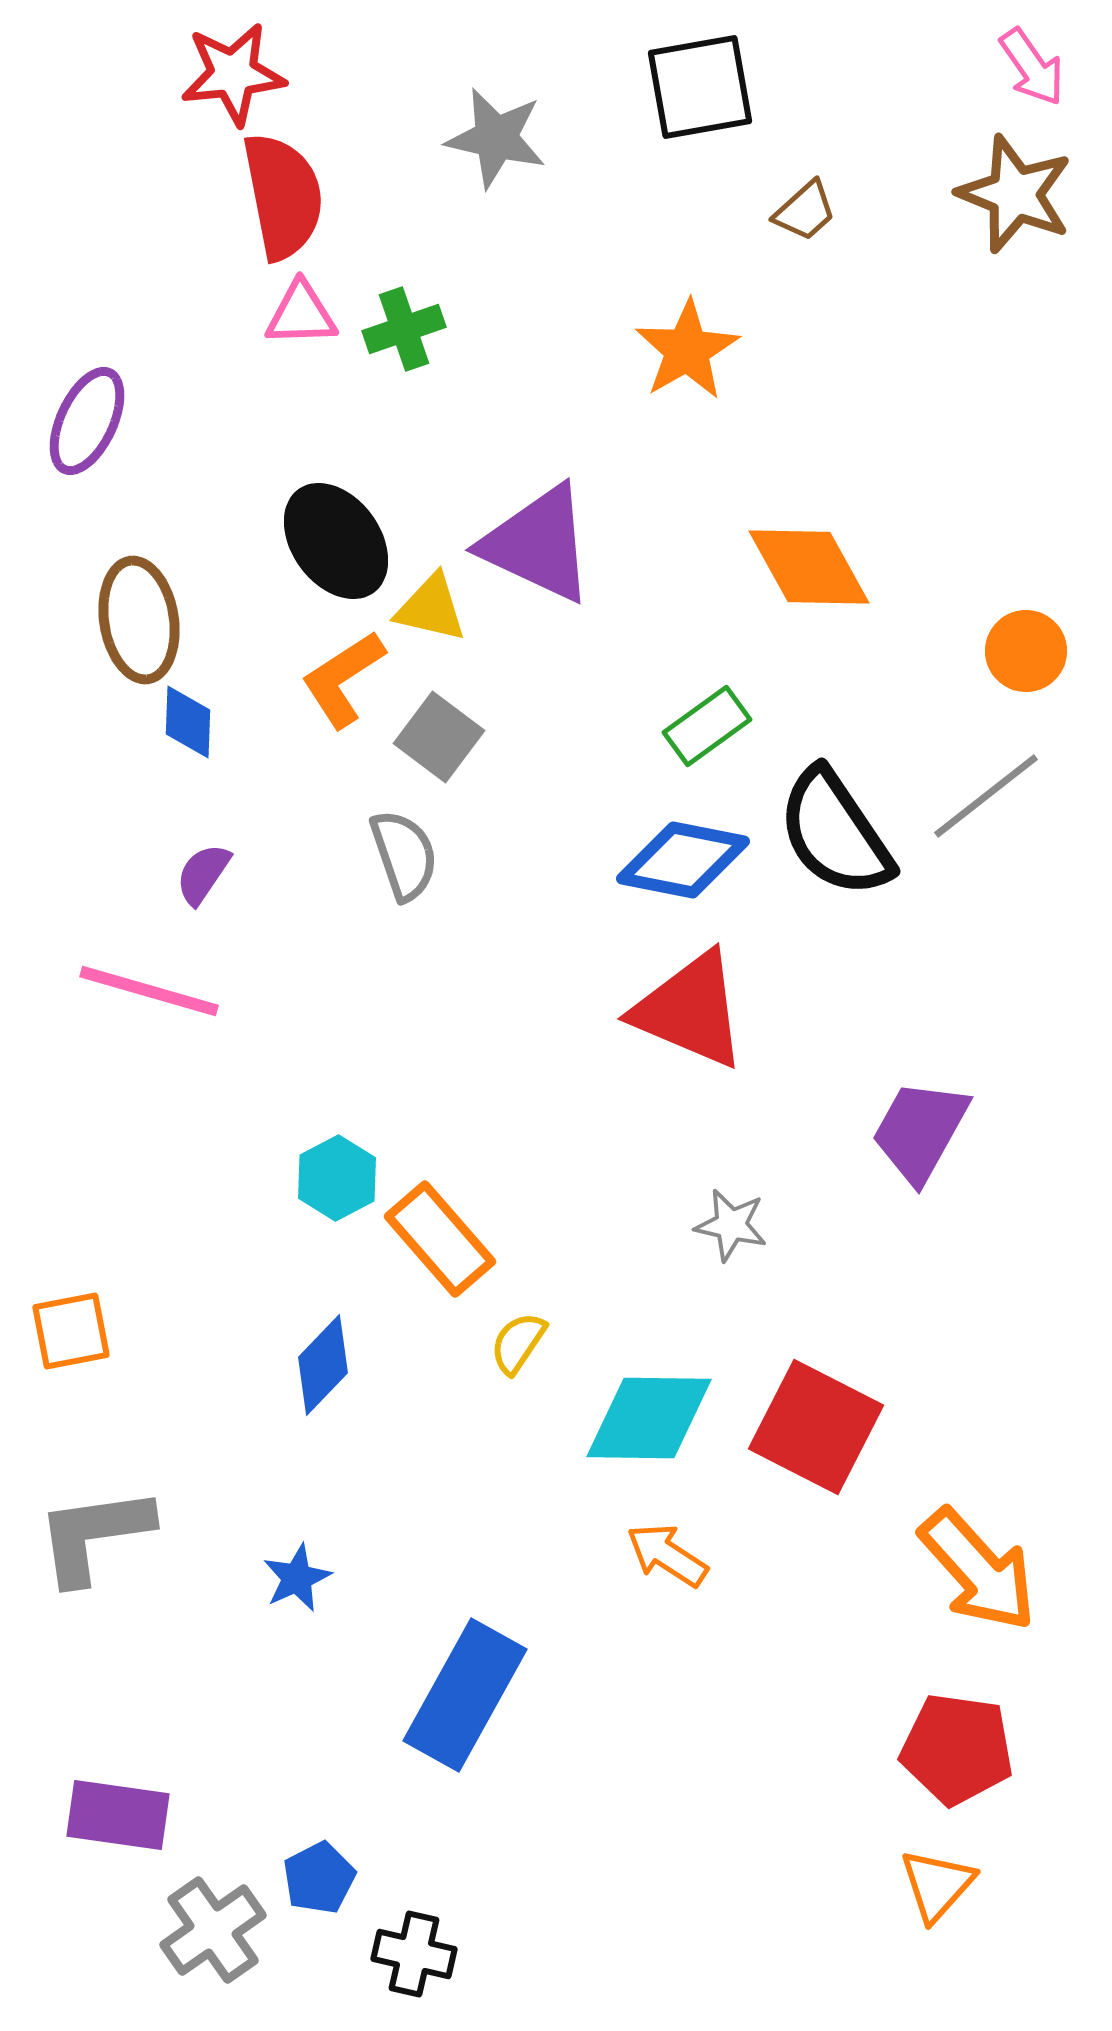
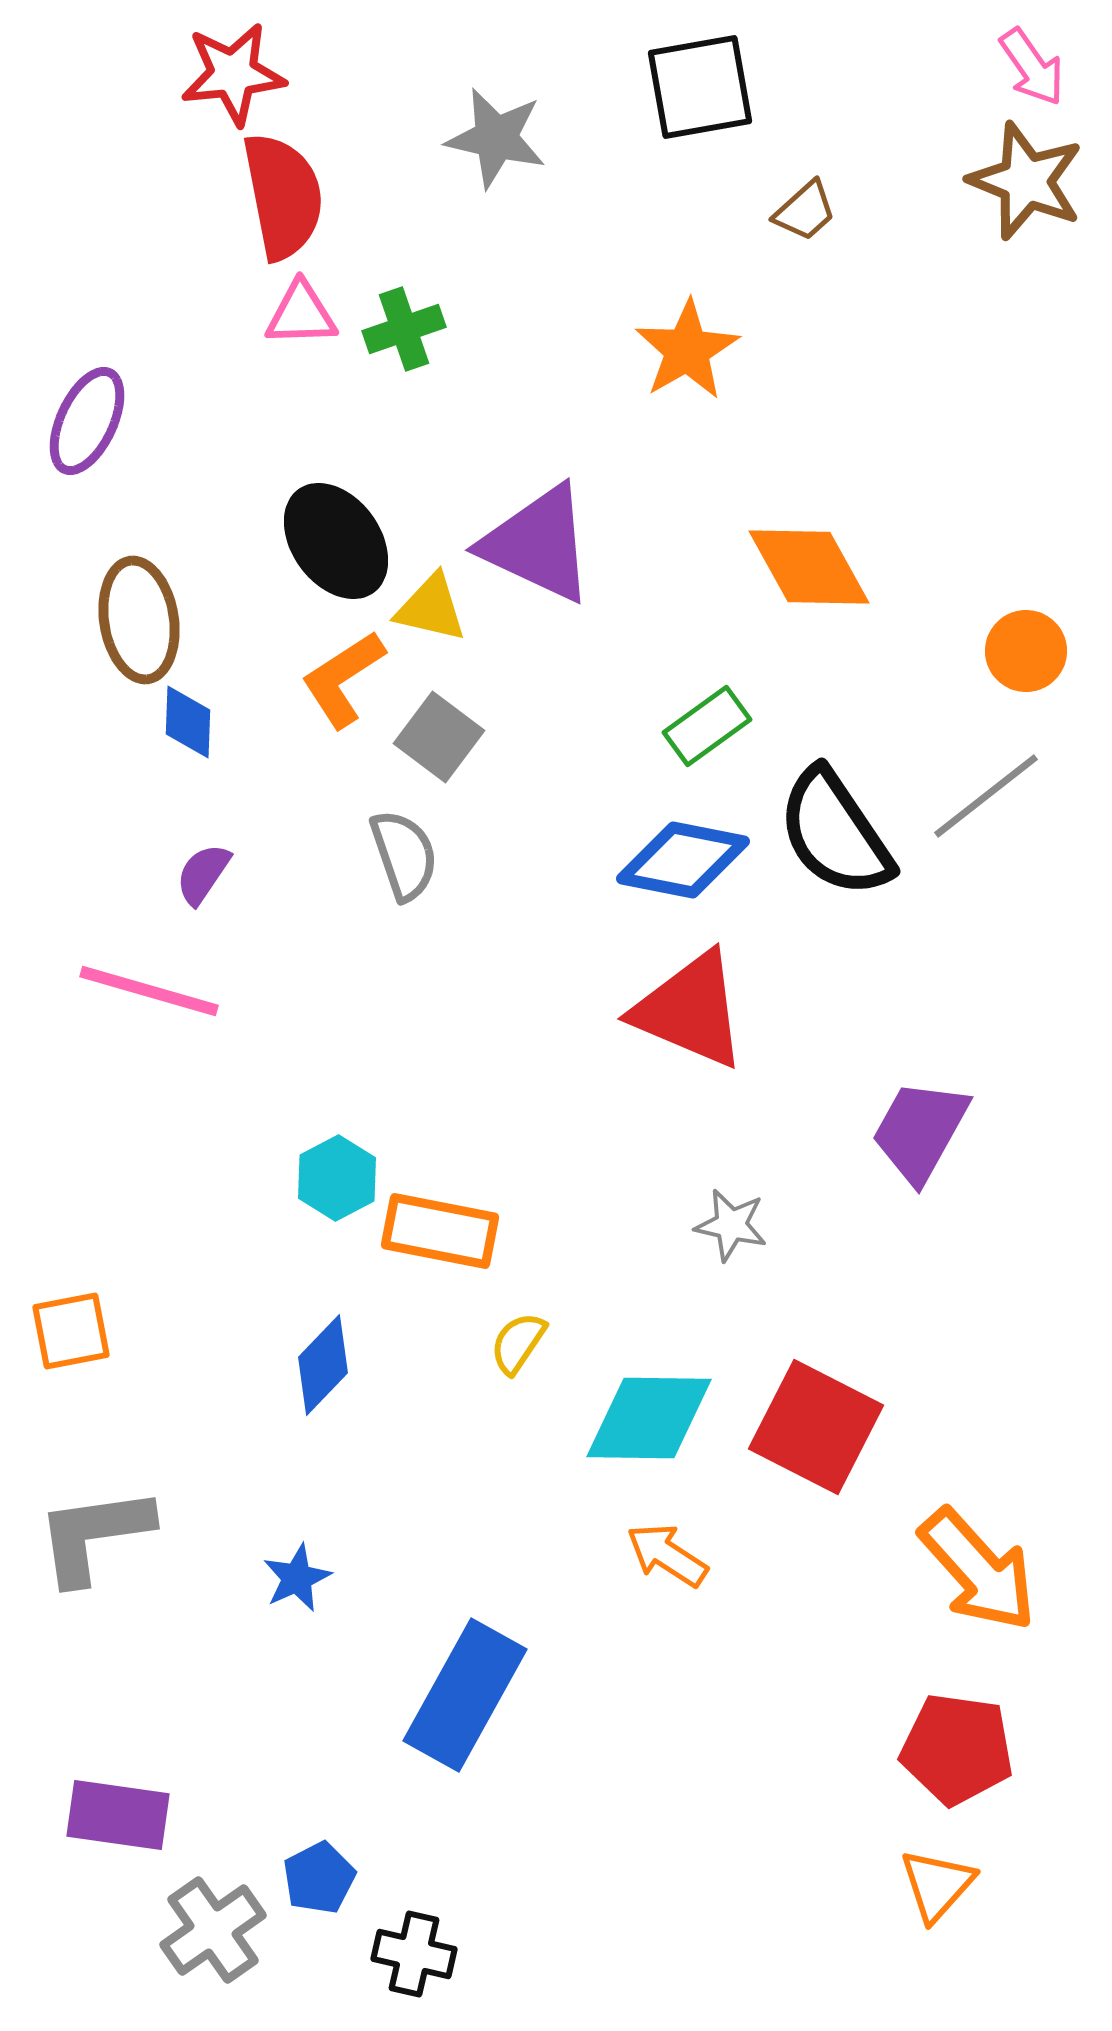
brown star at (1015, 194): moved 11 px right, 13 px up
orange rectangle at (440, 1239): moved 8 px up; rotated 38 degrees counterclockwise
